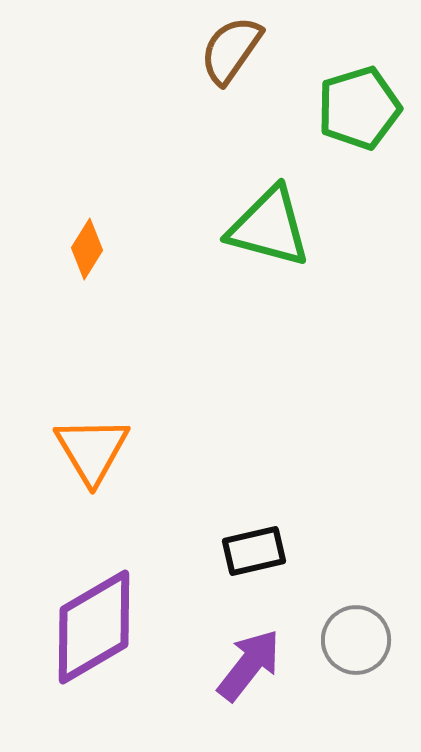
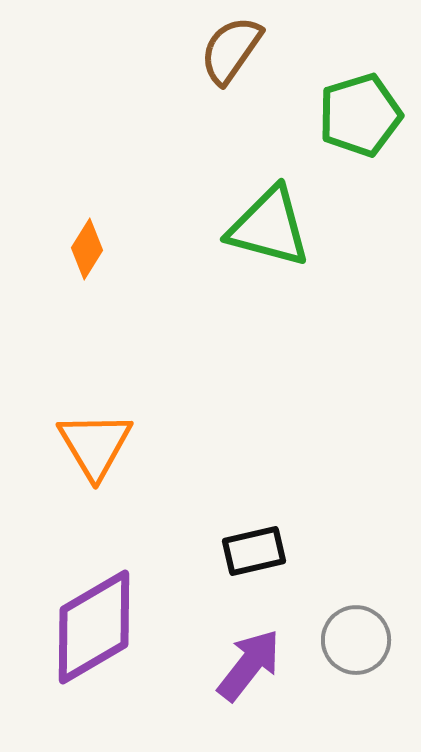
green pentagon: moved 1 px right, 7 px down
orange triangle: moved 3 px right, 5 px up
